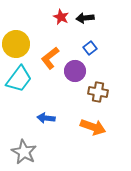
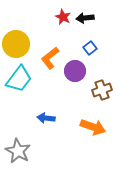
red star: moved 2 px right
brown cross: moved 4 px right, 2 px up; rotated 30 degrees counterclockwise
gray star: moved 6 px left, 1 px up
